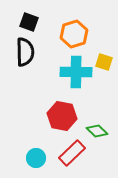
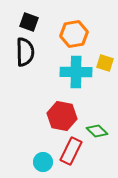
orange hexagon: rotated 8 degrees clockwise
yellow square: moved 1 px right, 1 px down
red rectangle: moved 1 px left, 2 px up; rotated 20 degrees counterclockwise
cyan circle: moved 7 px right, 4 px down
